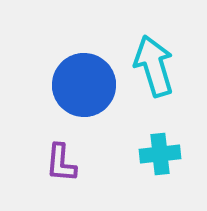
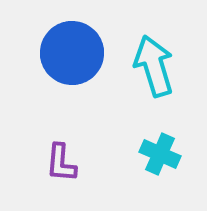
blue circle: moved 12 px left, 32 px up
cyan cross: rotated 30 degrees clockwise
